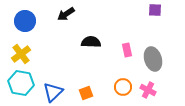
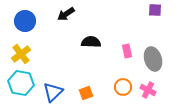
pink rectangle: moved 1 px down
